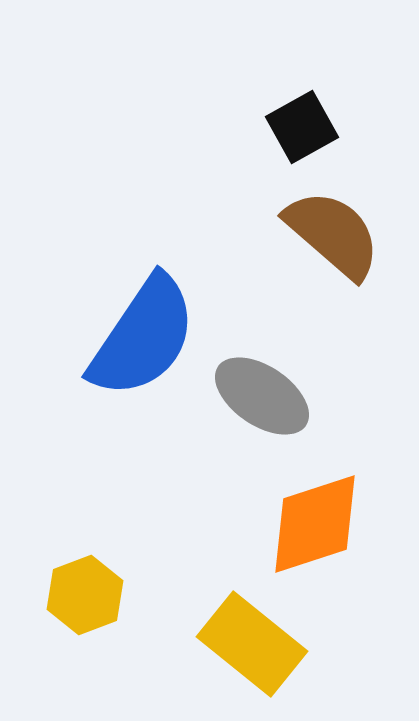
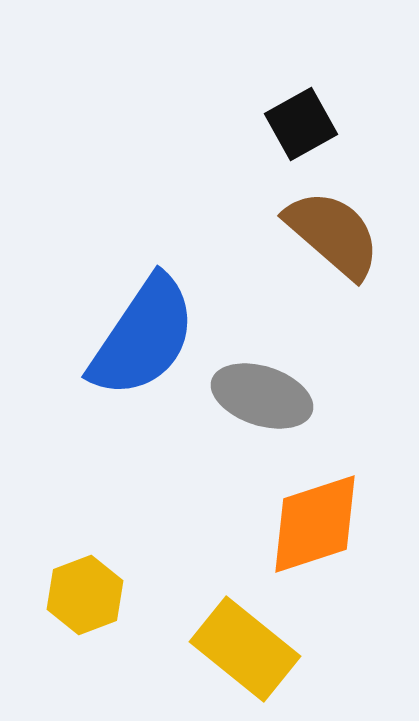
black square: moved 1 px left, 3 px up
gray ellipse: rotated 16 degrees counterclockwise
yellow rectangle: moved 7 px left, 5 px down
